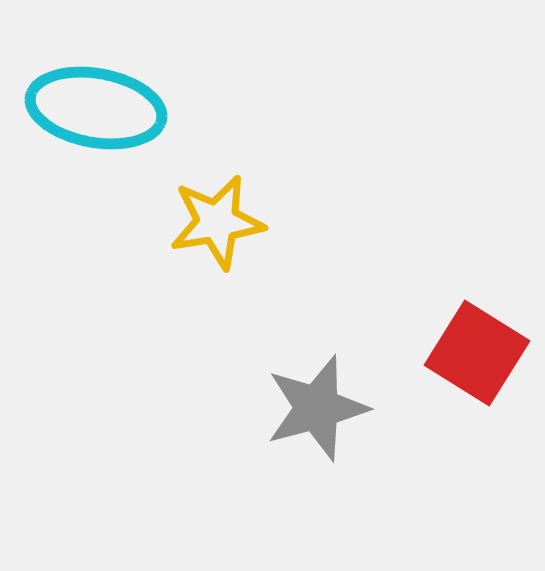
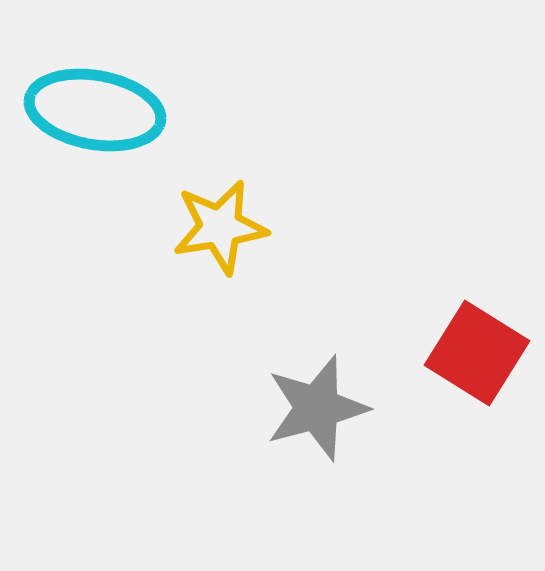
cyan ellipse: moved 1 px left, 2 px down
yellow star: moved 3 px right, 5 px down
